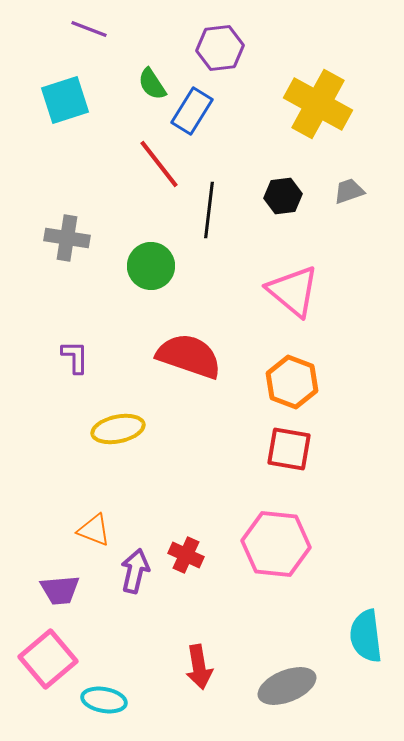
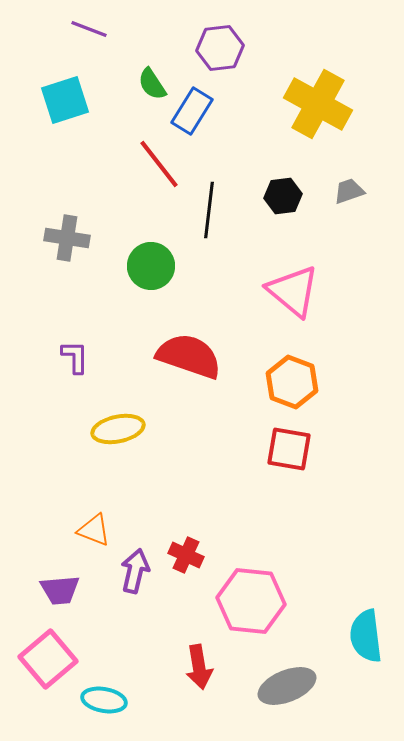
pink hexagon: moved 25 px left, 57 px down
